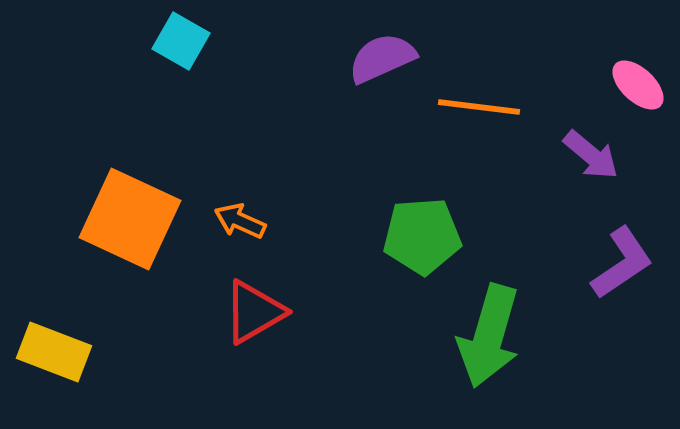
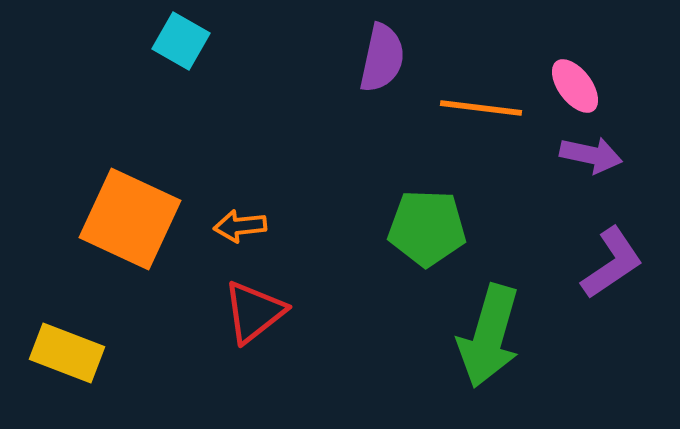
purple semicircle: rotated 126 degrees clockwise
pink ellipse: moved 63 px left, 1 px down; rotated 10 degrees clockwise
orange line: moved 2 px right, 1 px down
purple arrow: rotated 28 degrees counterclockwise
orange arrow: moved 5 px down; rotated 30 degrees counterclockwise
green pentagon: moved 5 px right, 8 px up; rotated 6 degrees clockwise
purple L-shape: moved 10 px left
red triangle: rotated 8 degrees counterclockwise
yellow rectangle: moved 13 px right, 1 px down
